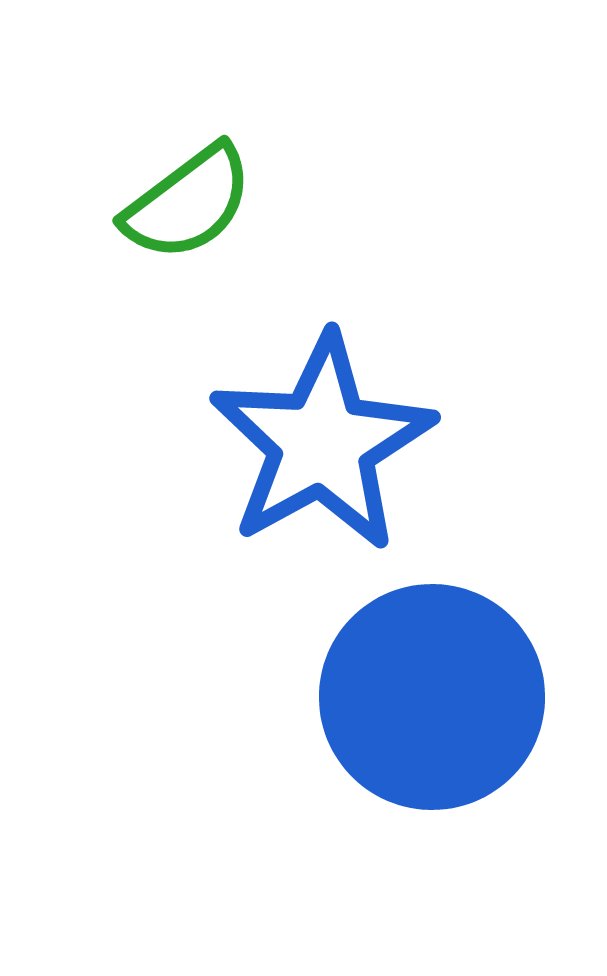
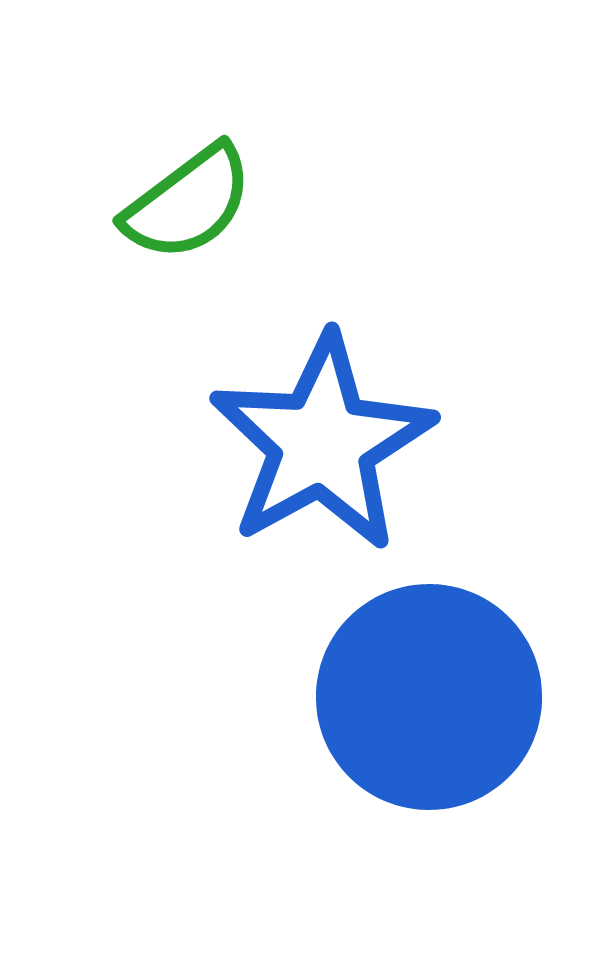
blue circle: moved 3 px left
